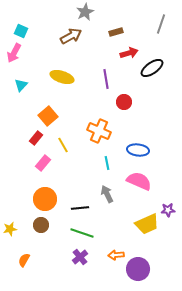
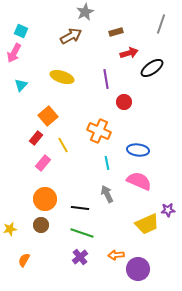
black line: rotated 12 degrees clockwise
